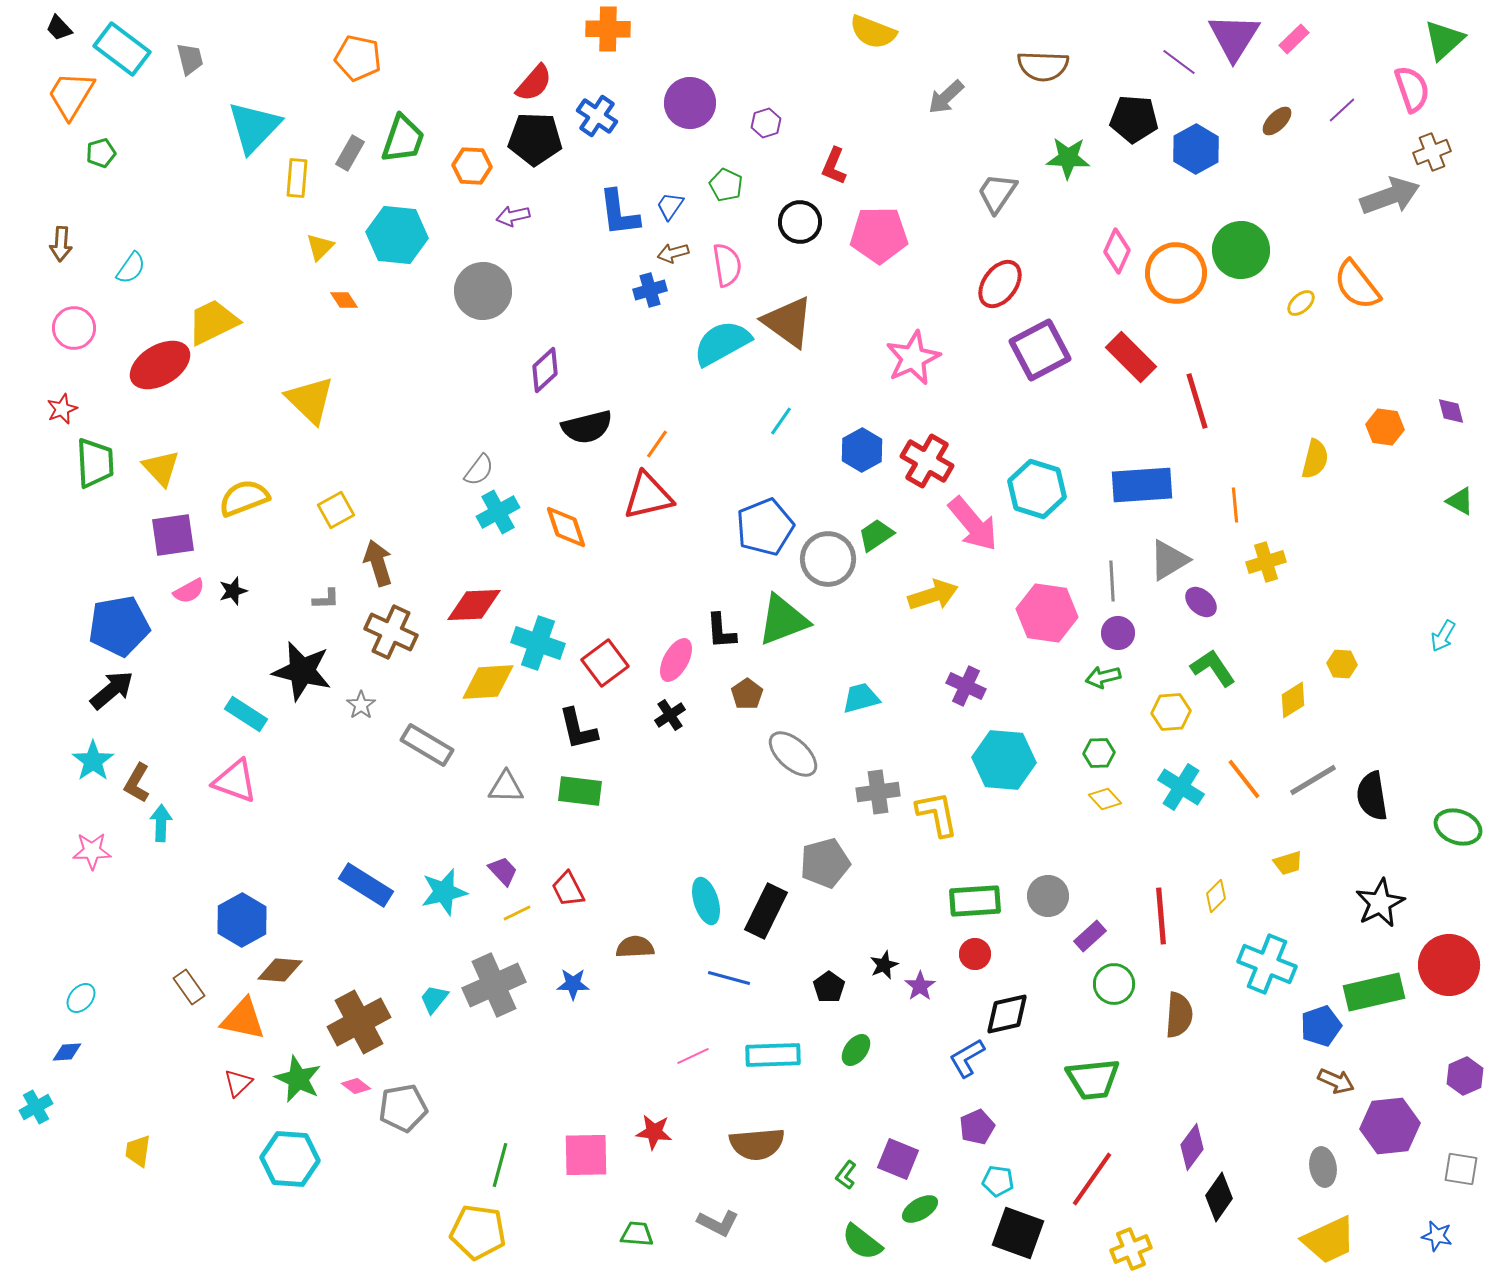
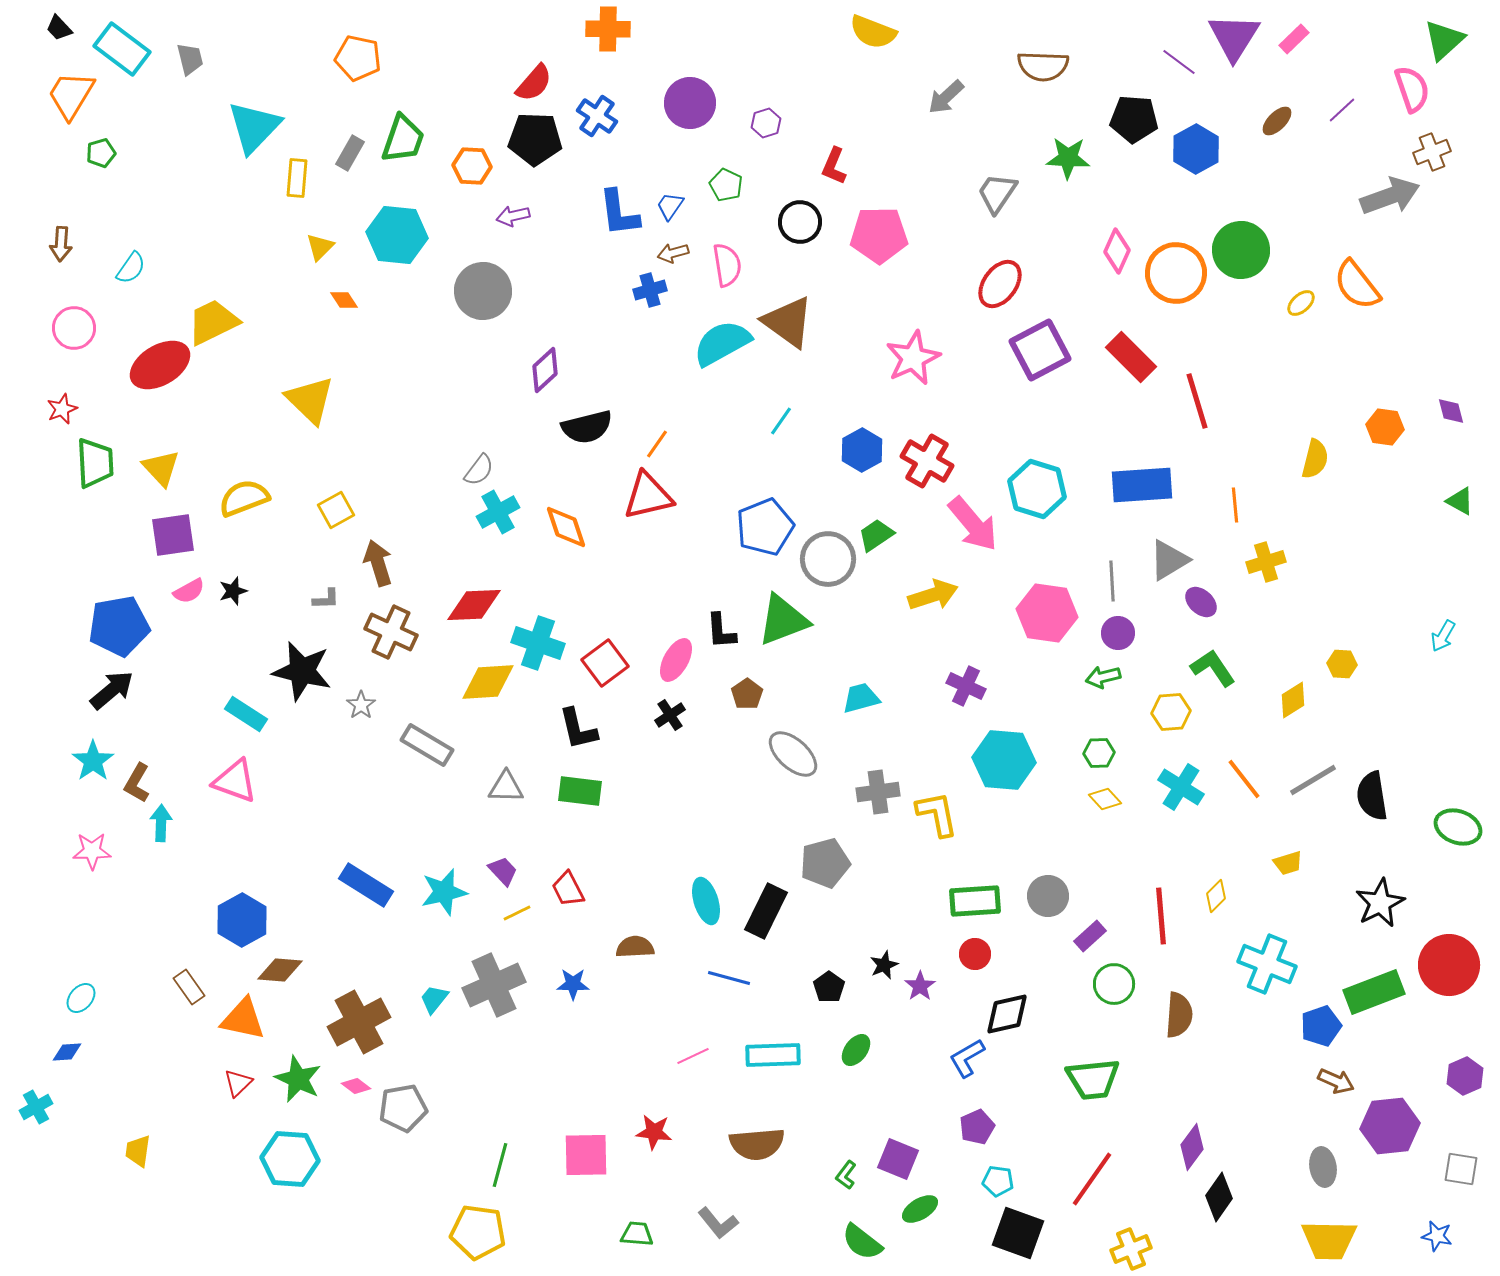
green rectangle at (1374, 992): rotated 8 degrees counterclockwise
gray L-shape at (718, 1223): rotated 24 degrees clockwise
yellow trapezoid at (1329, 1240): rotated 26 degrees clockwise
